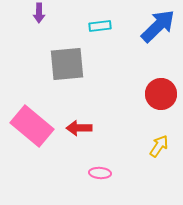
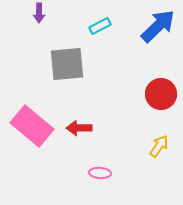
cyan rectangle: rotated 20 degrees counterclockwise
